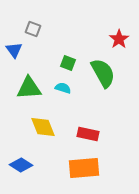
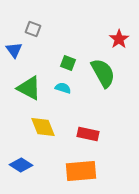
green triangle: rotated 32 degrees clockwise
orange rectangle: moved 3 px left, 3 px down
